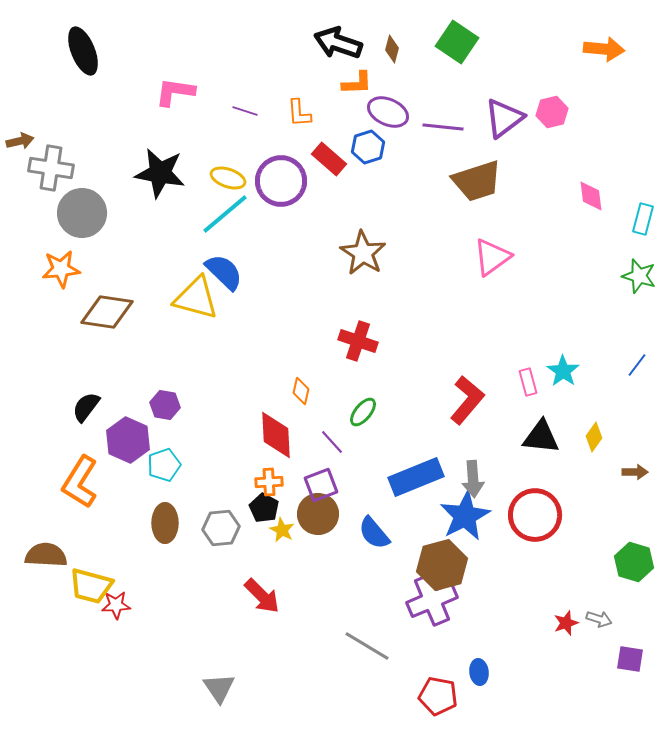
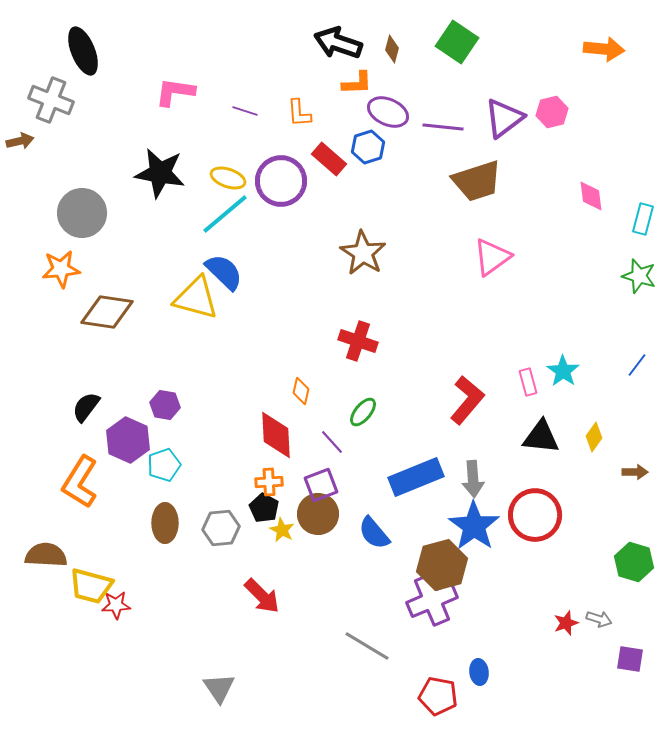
gray cross at (51, 168): moved 68 px up; rotated 12 degrees clockwise
blue star at (465, 516): moved 9 px right, 10 px down; rotated 9 degrees counterclockwise
